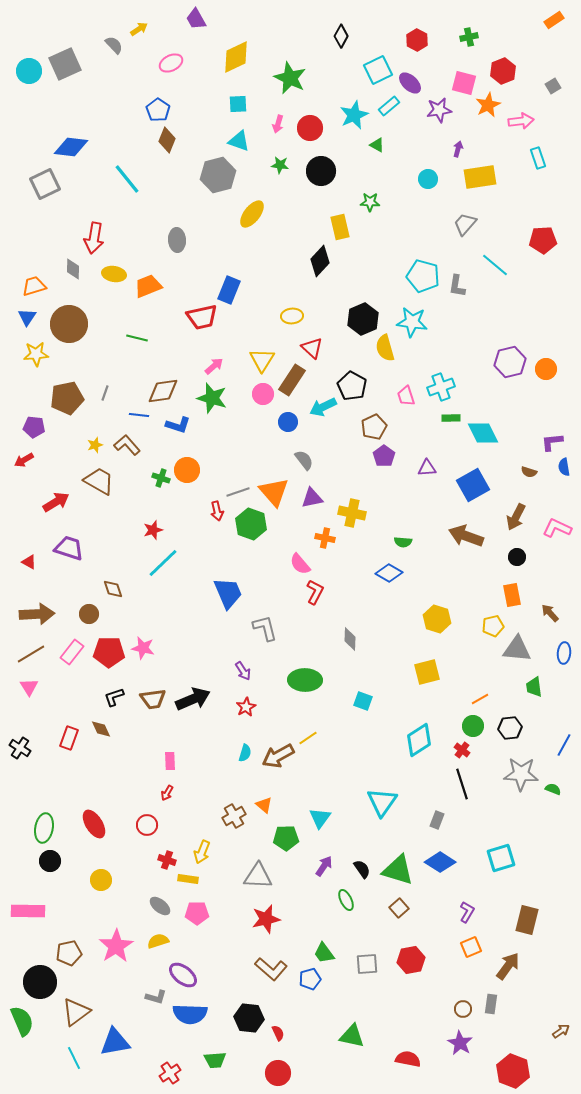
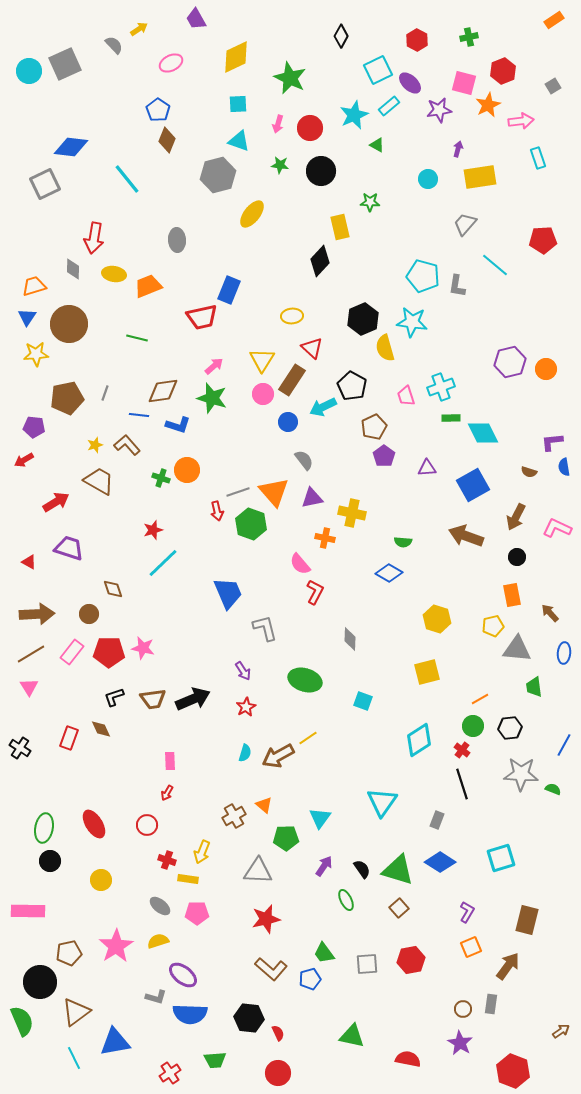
green ellipse at (305, 680): rotated 16 degrees clockwise
gray triangle at (258, 876): moved 5 px up
